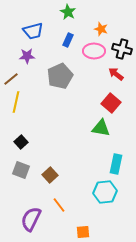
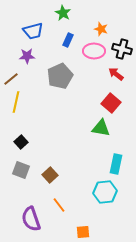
green star: moved 5 px left, 1 px down
purple semicircle: rotated 45 degrees counterclockwise
